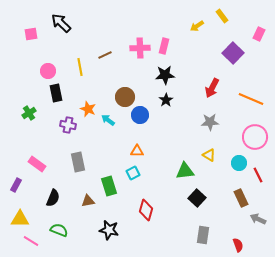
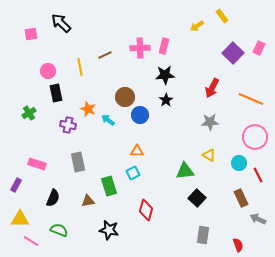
pink rectangle at (259, 34): moved 14 px down
pink rectangle at (37, 164): rotated 18 degrees counterclockwise
